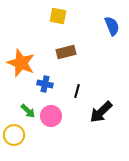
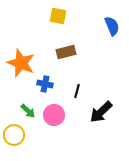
pink circle: moved 3 px right, 1 px up
